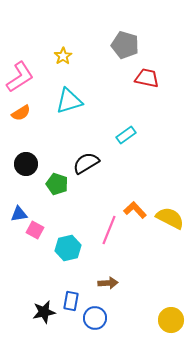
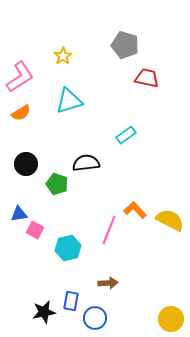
black semicircle: rotated 24 degrees clockwise
yellow semicircle: moved 2 px down
yellow circle: moved 1 px up
